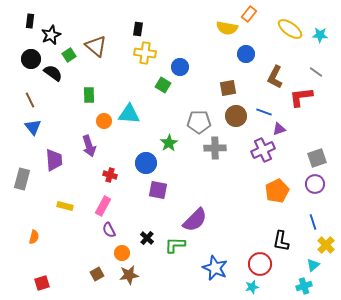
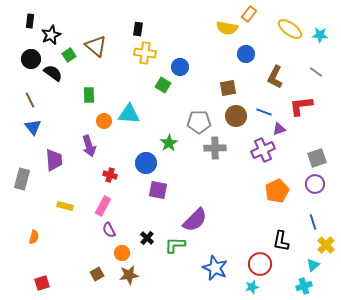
red L-shape at (301, 97): moved 9 px down
